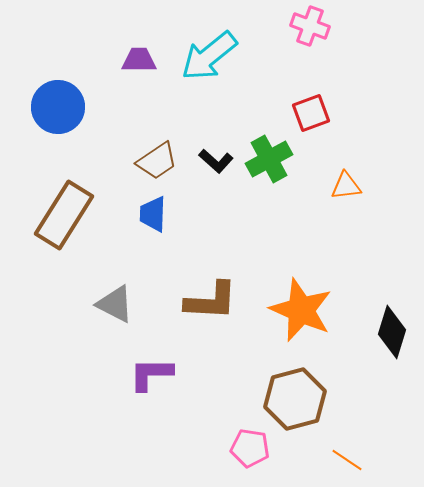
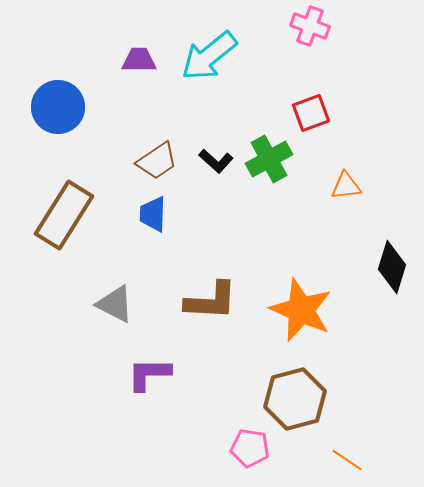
black diamond: moved 65 px up
purple L-shape: moved 2 px left
